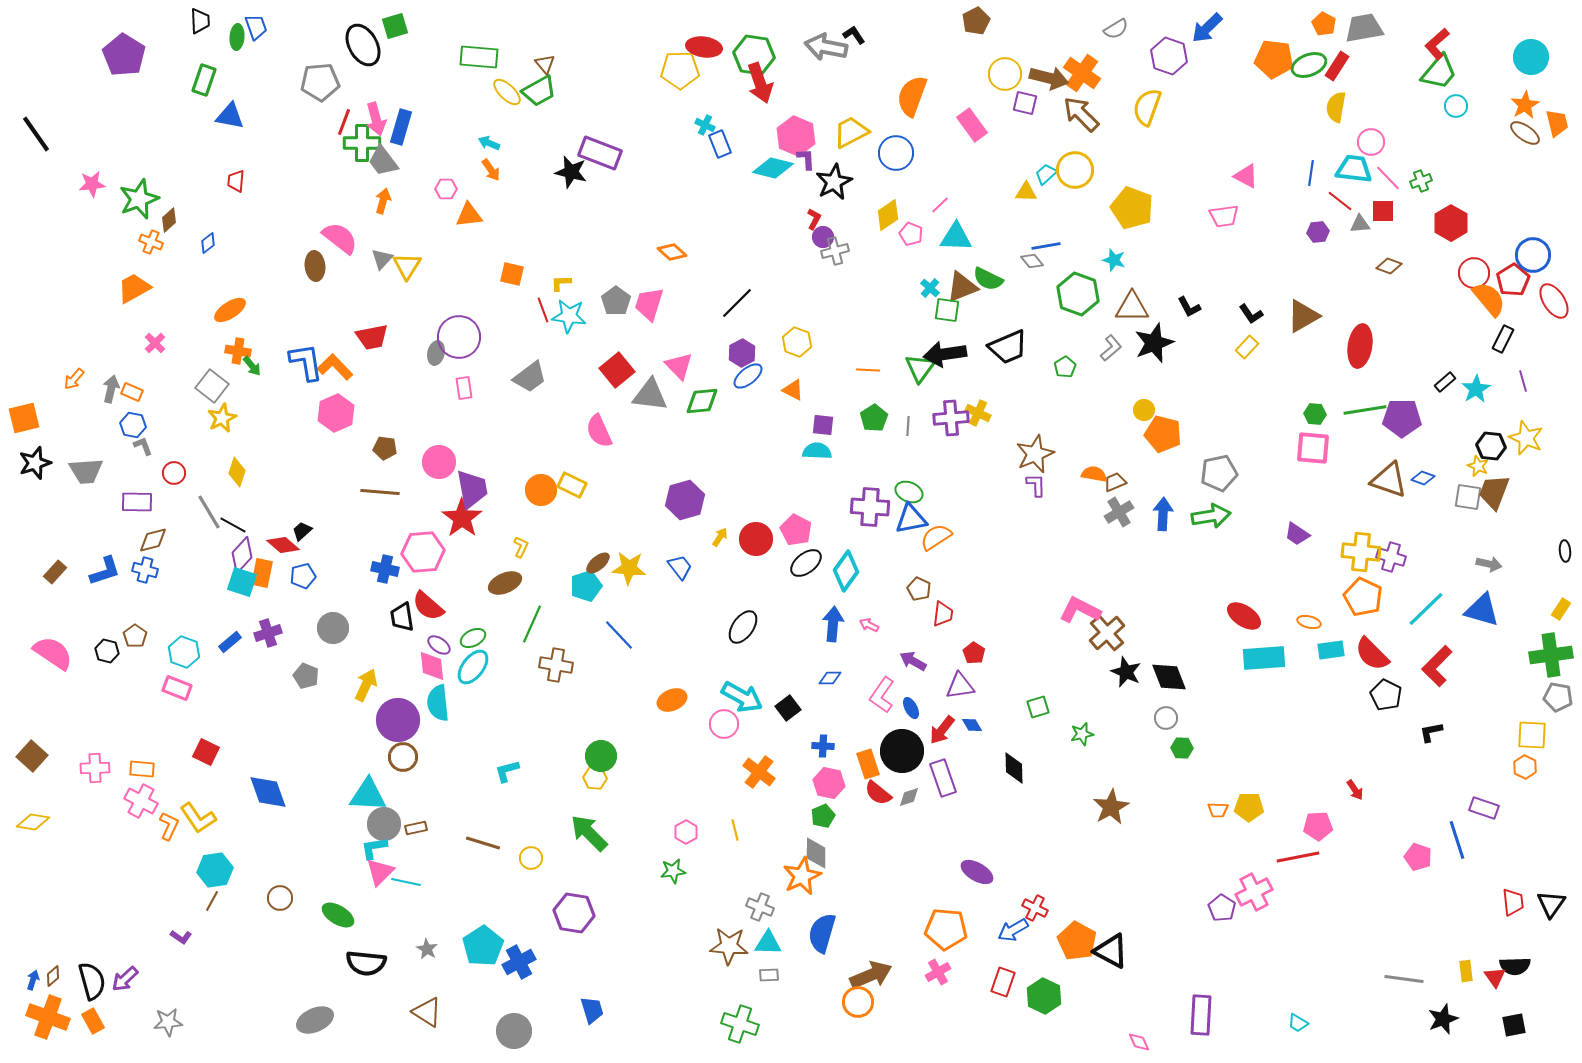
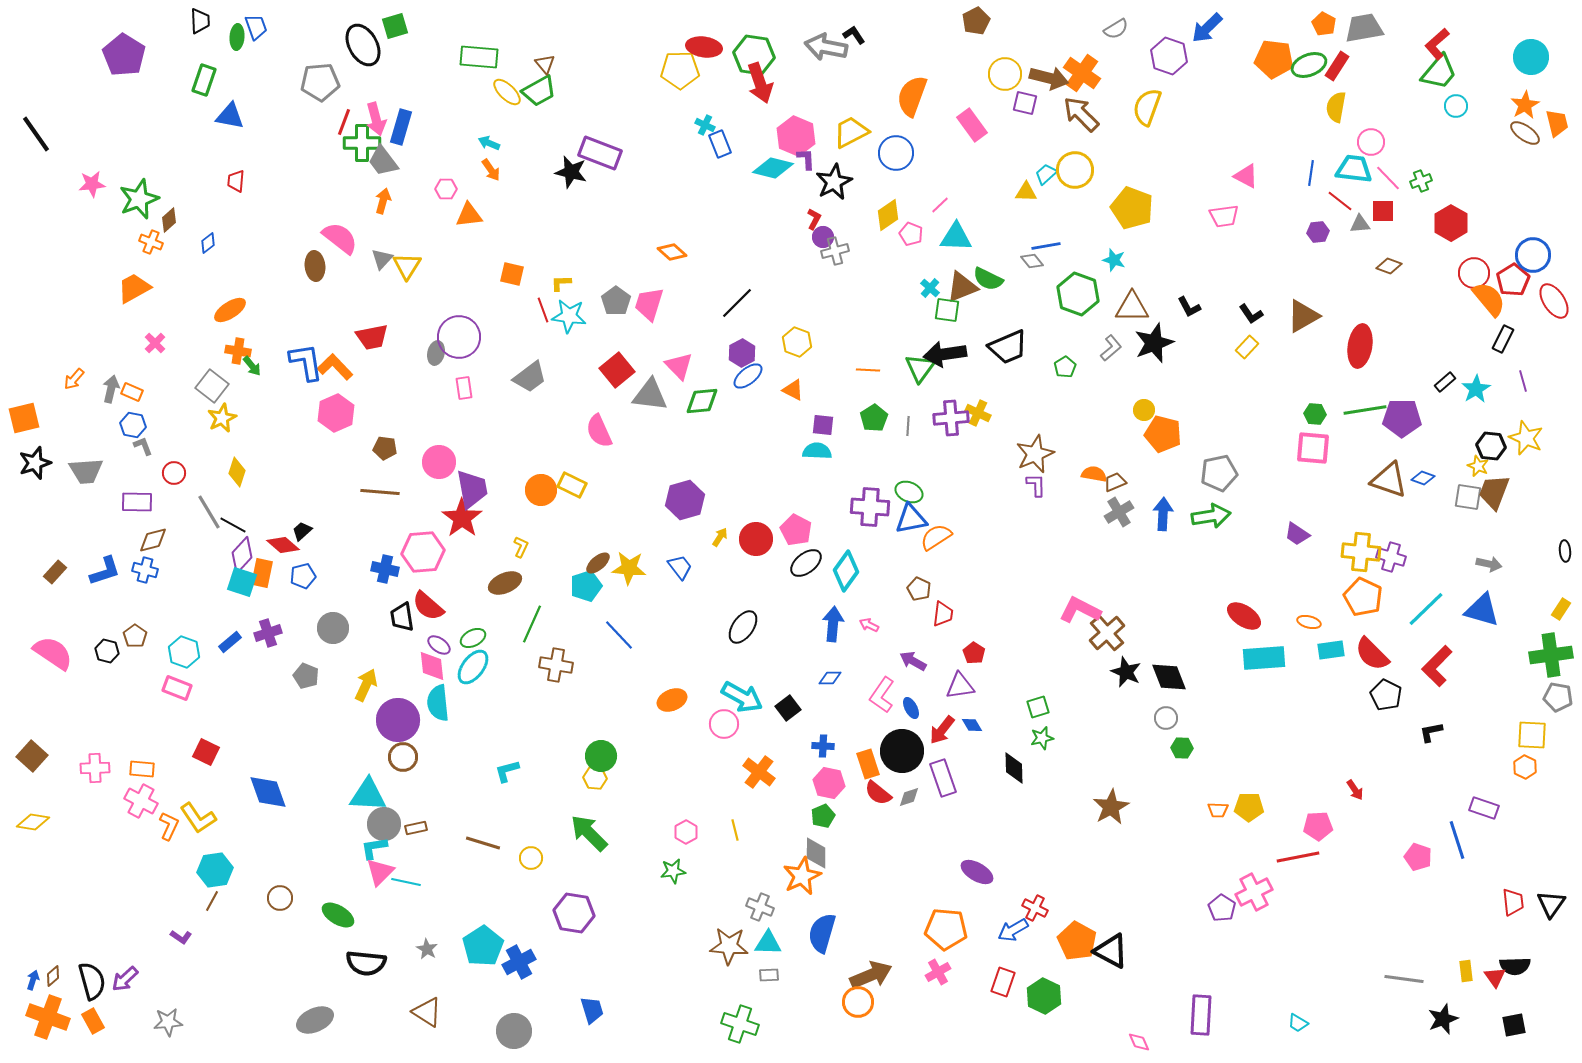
green star at (1082, 734): moved 40 px left, 4 px down
